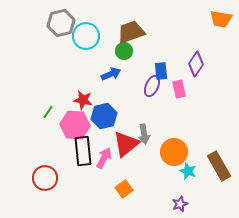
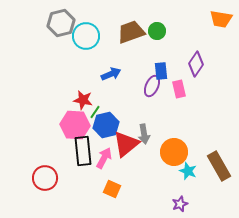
green circle: moved 33 px right, 20 px up
green line: moved 47 px right
blue hexagon: moved 2 px right, 9 px down
orange square: moved 12 px left; rotated 30 degrees counterclockwise
